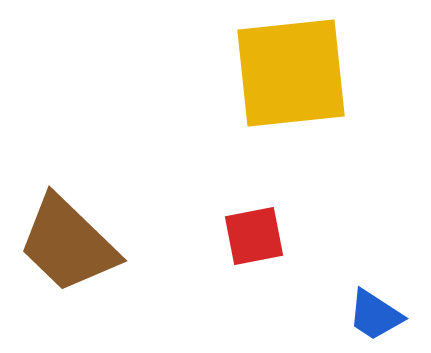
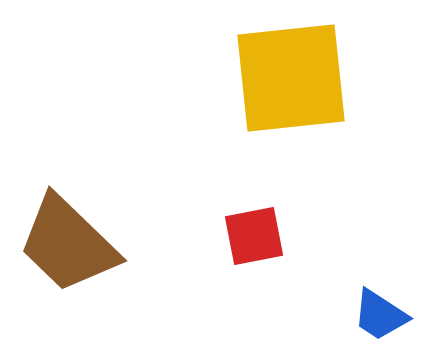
yellow square: moved 5 px down
blue trapezoid: moved 5 px right
